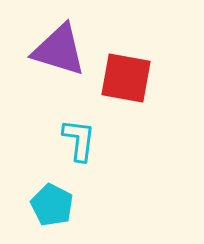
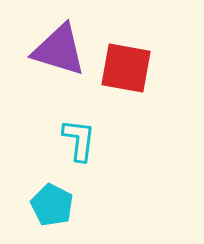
red square: moved 10 px up
